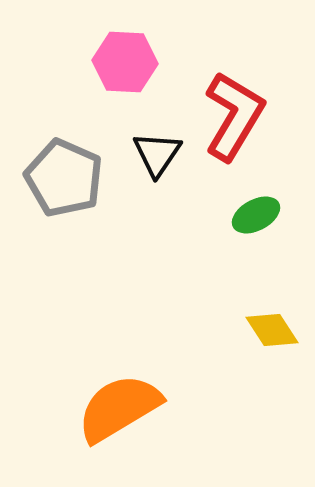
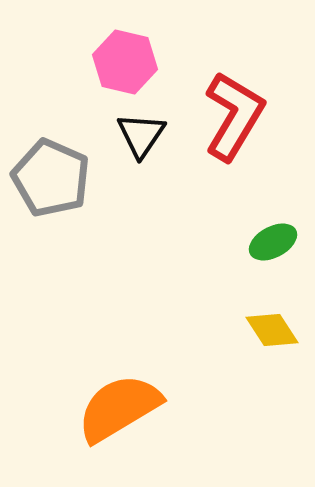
pink hexagon: rotated 10 degrees clockwise
black triangle: moved 16 px left, 19 px up
gray pentagon: moved 13 px left
green ellipse: moved 17 px right, 27 px down
